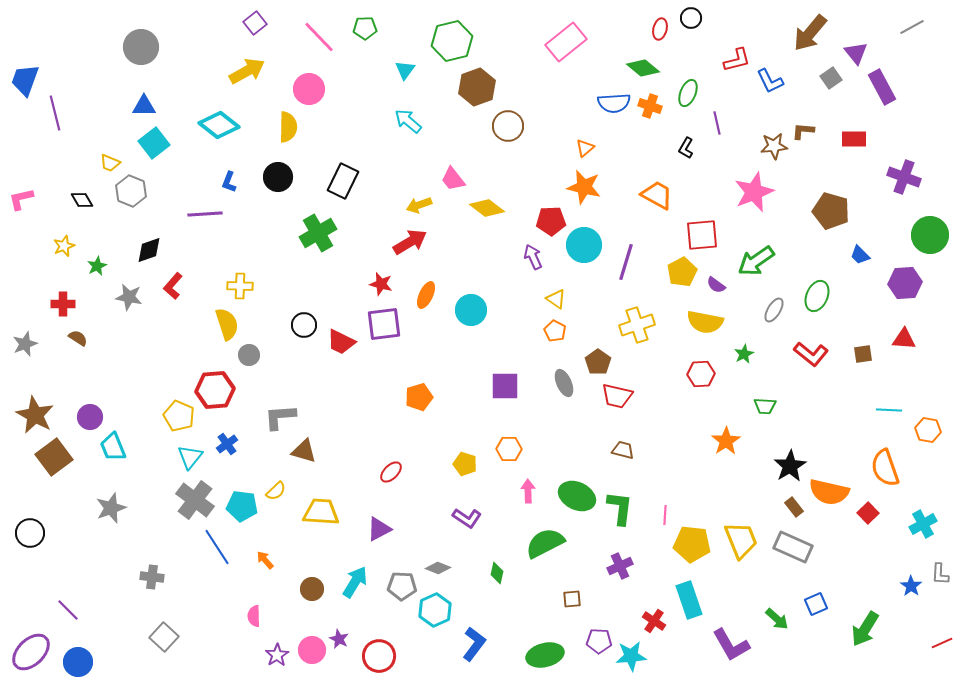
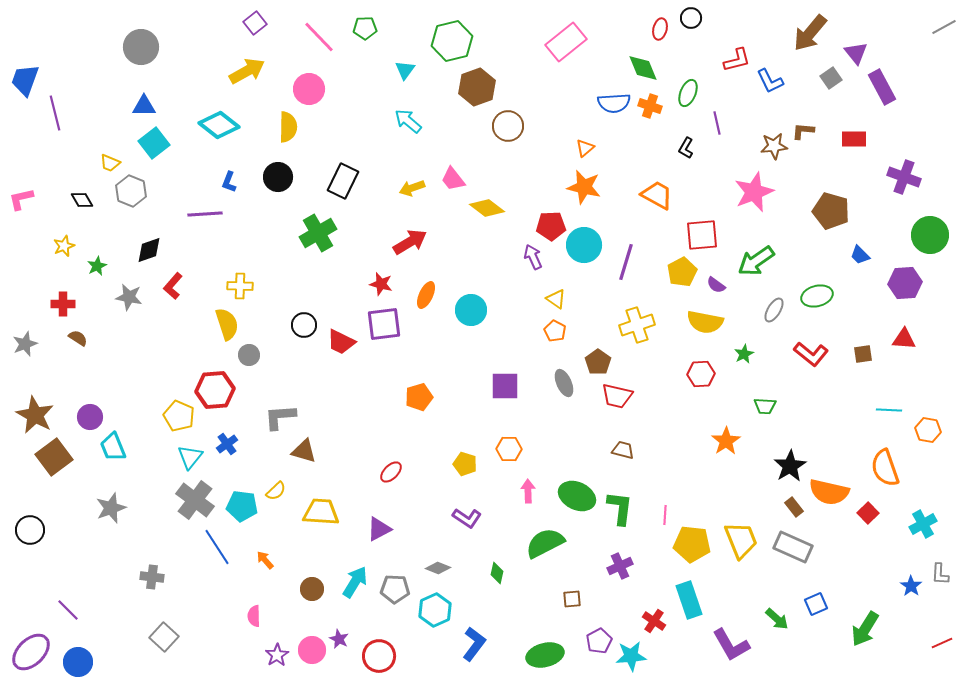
gray line at (912, 27): moved 32 px right
green diamond at (643, 68): rotated 28 degrees clockwise
yellow arrow at (419, 205): moved 7 px left, 17 px up
red pentagon at (551, 221): moved 5 px down
green ellipse at (817, 296): rotated 52 degrees clockwise
black circle at (30, 533): moved 3 px up
gray pentagon at (402, 586): moved 7 px left, 3 px down
purple pentagon at (599, 641): rotated 30 degrees counterclockwise
